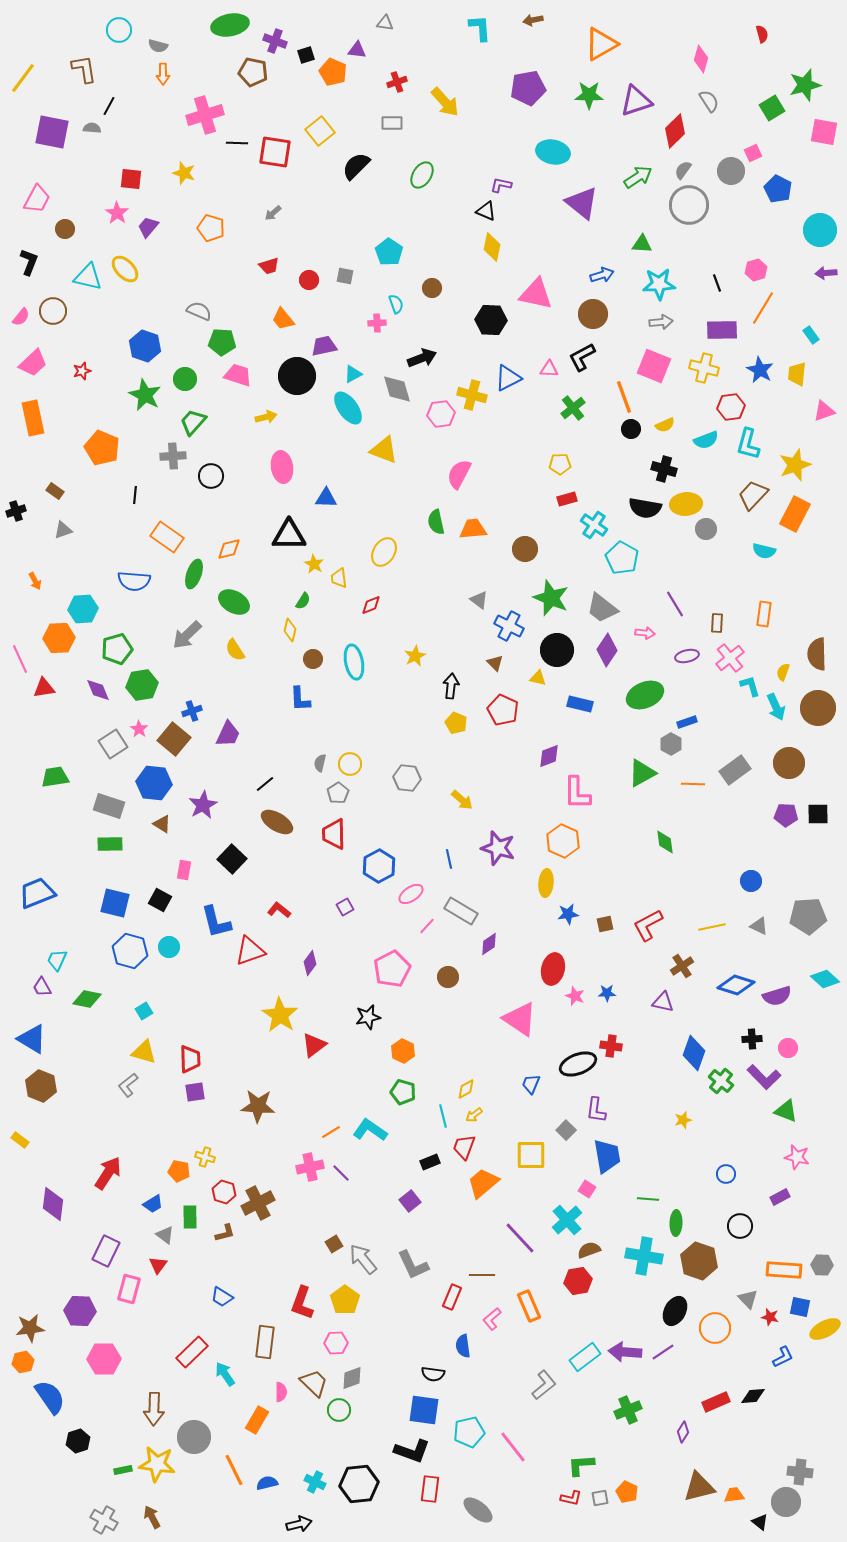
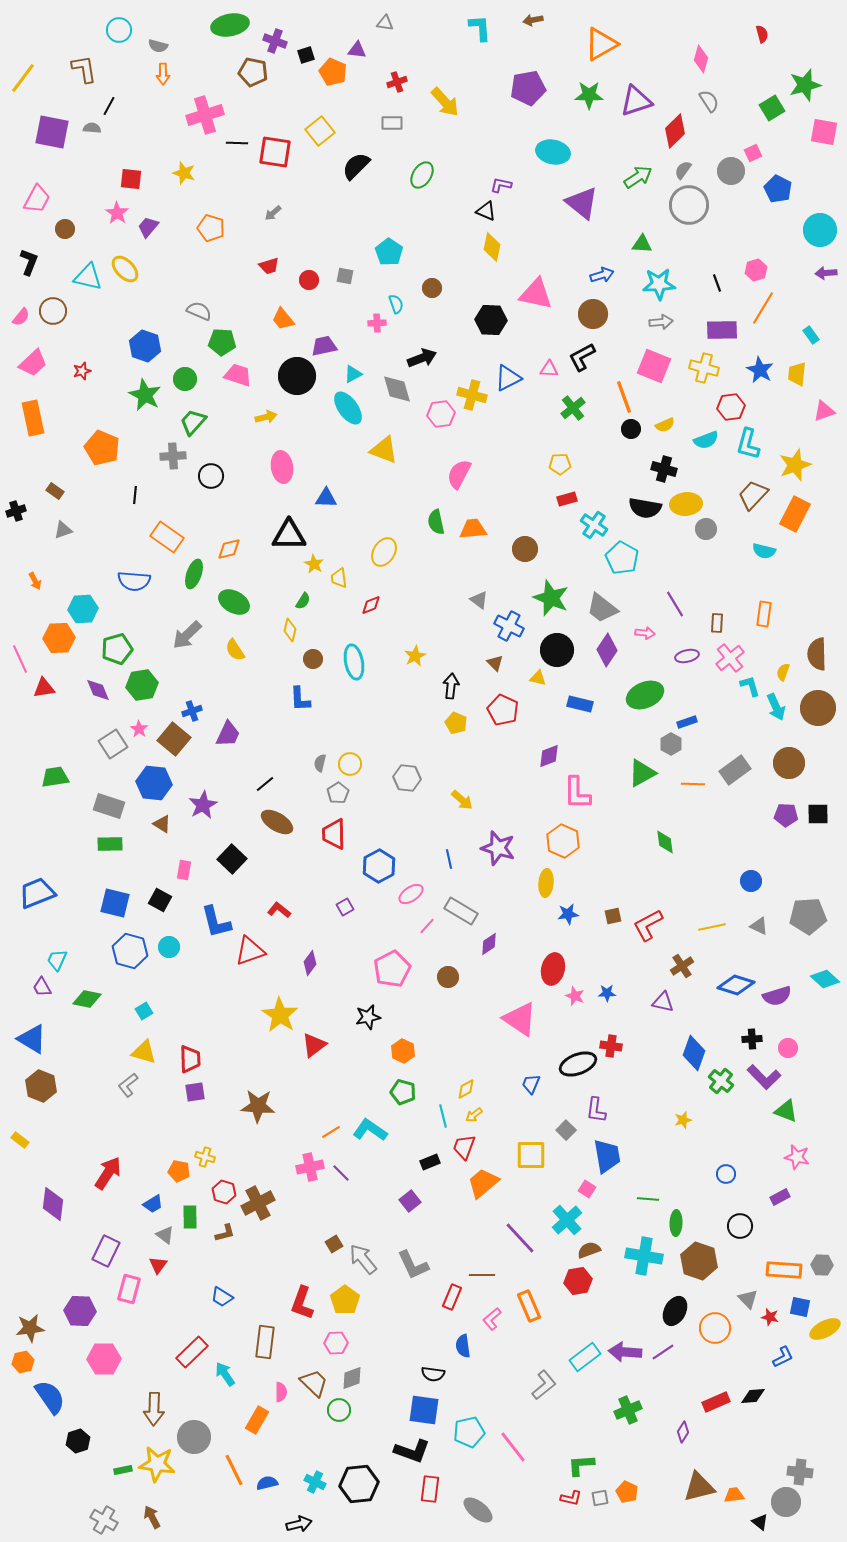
brown square at (605, 924): moved 8 px right, 8 px up
